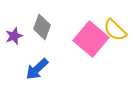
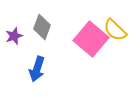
blue arrow: rotated 30 degrees counterclockwise
